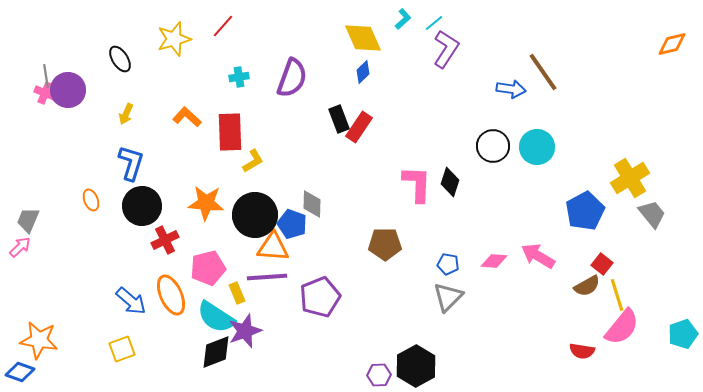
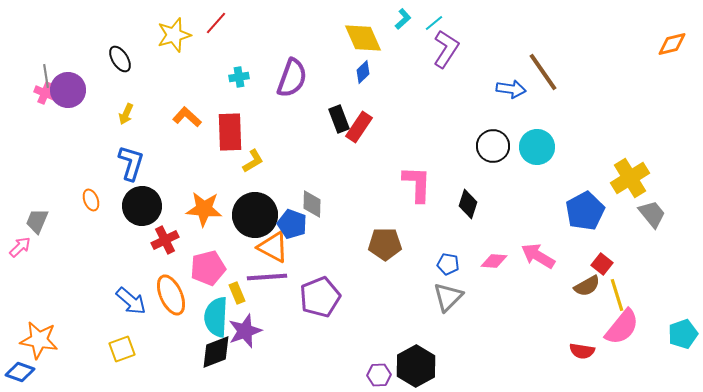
red line at (223, 26): moved 7 px left, 3 px up
yellow star at (174, 39): moved 4 px up
black diamond at (450, 182): moved 18 px right, 22 px down
orange star at (206, 203): moved 2 px left, 6 px down
gray trapezoid at (28, 220): moved 9 px right, 1 px down
orange triangle at (273, 247): rotated 24 degrees clockwise
cyan semicircle at (216, 317): rotated 60 degrees clockwise
